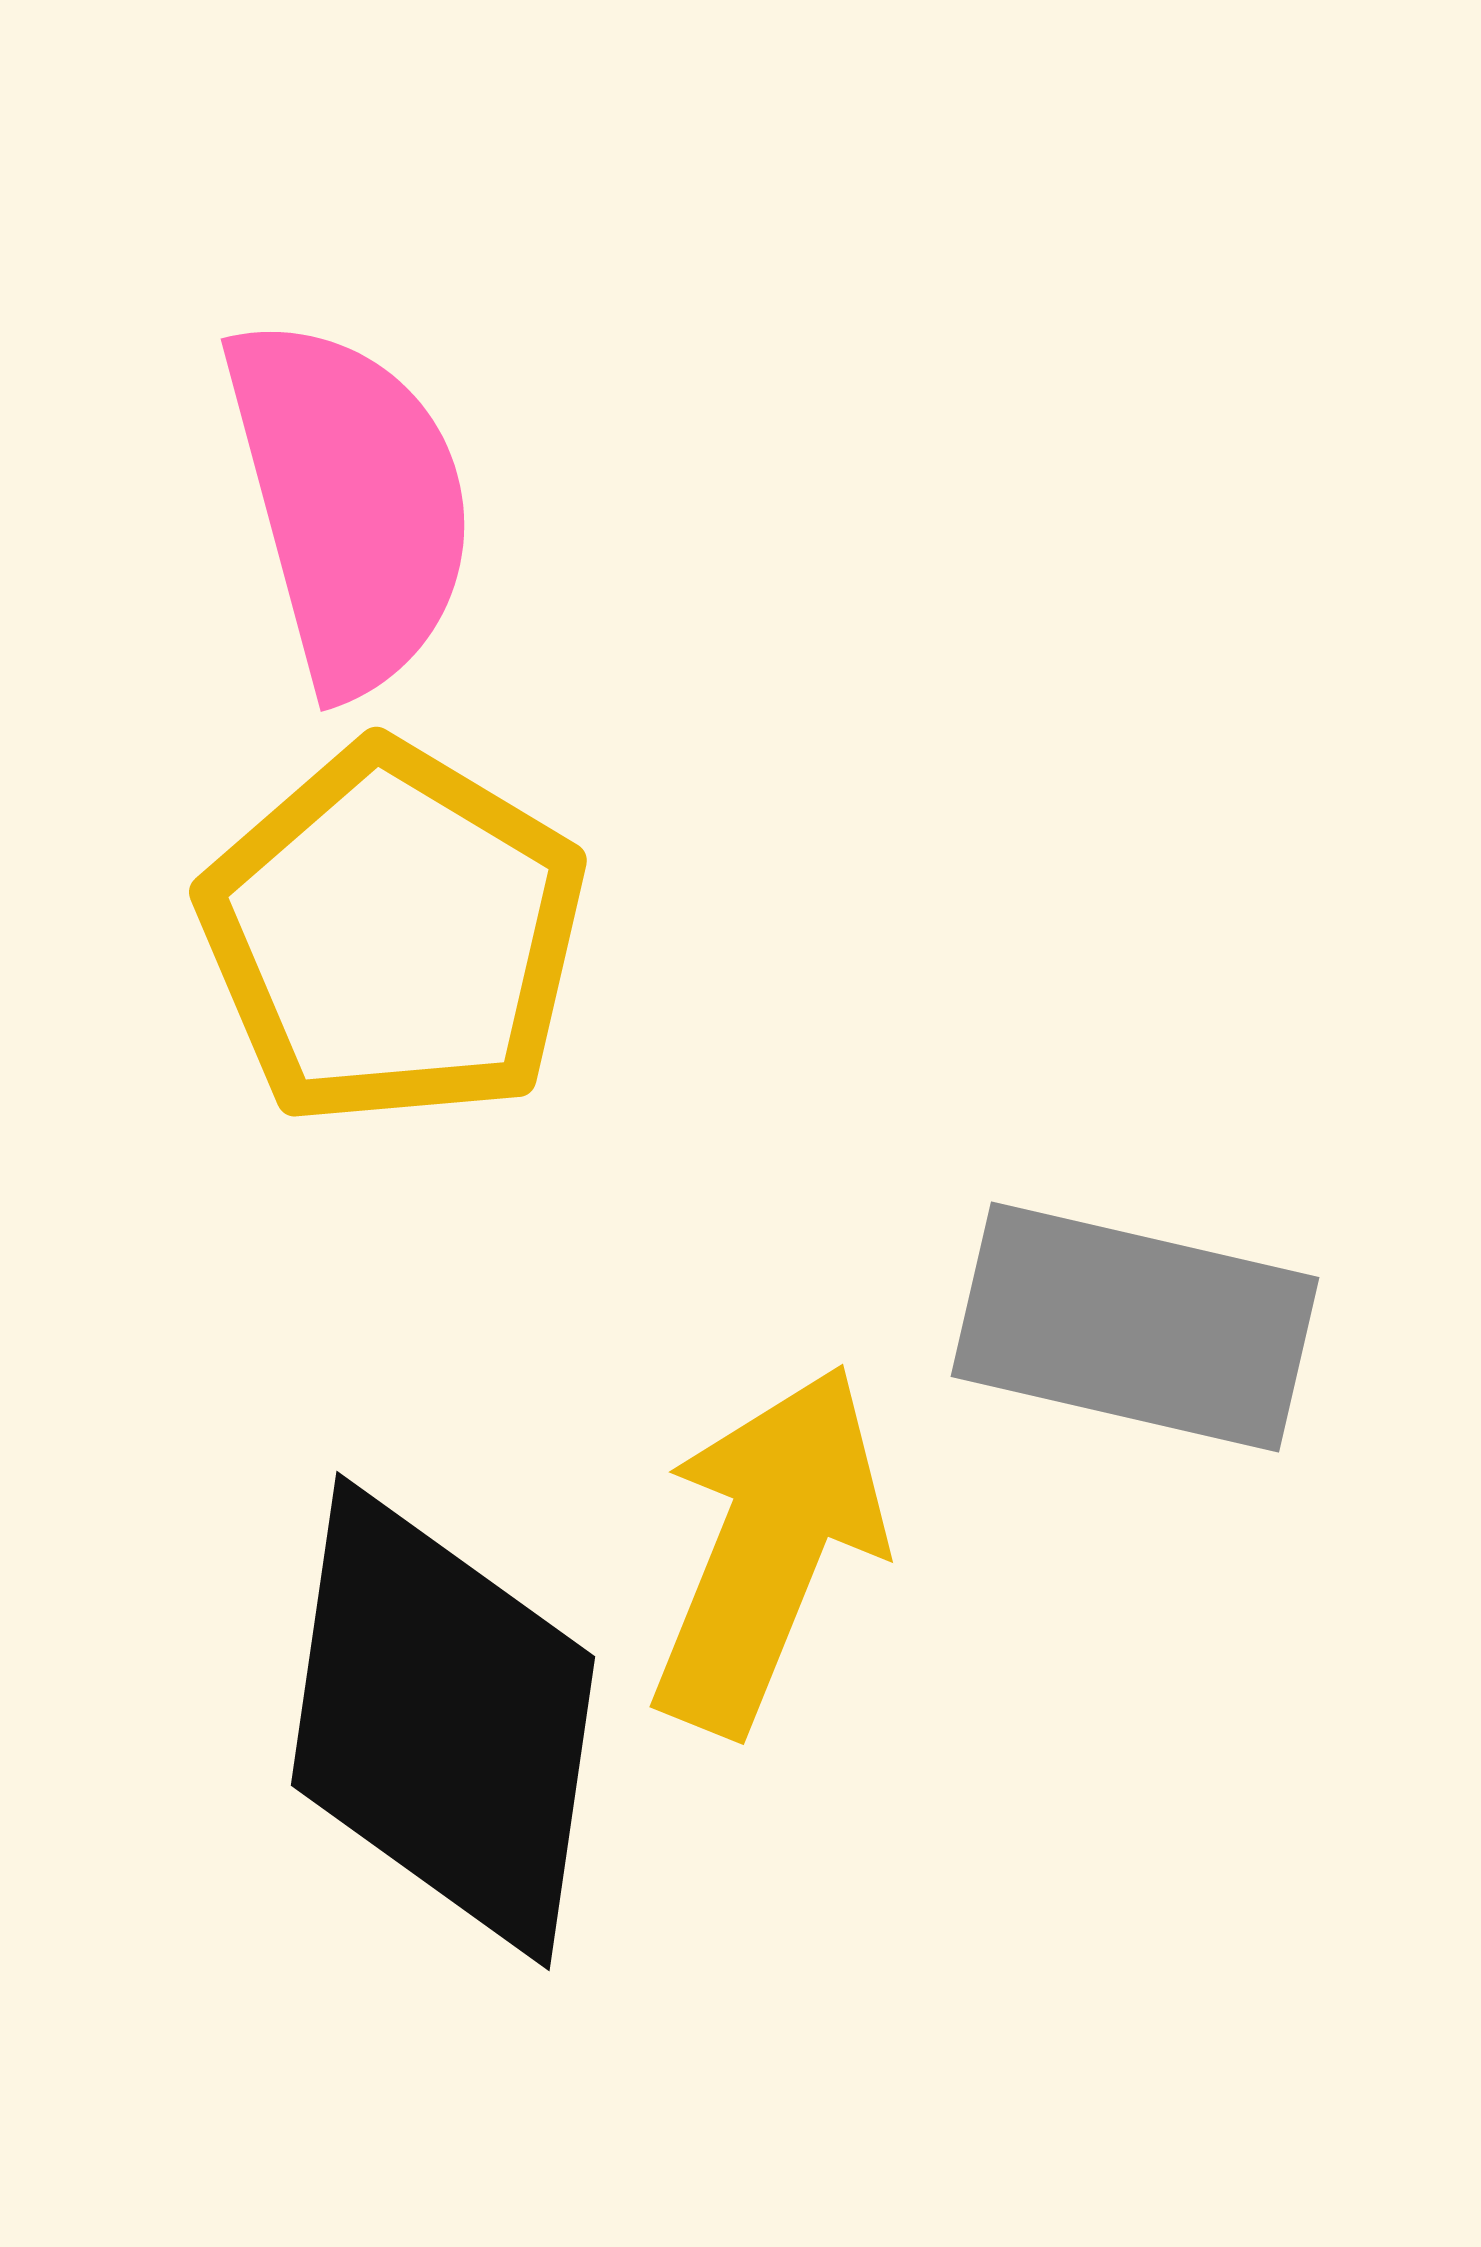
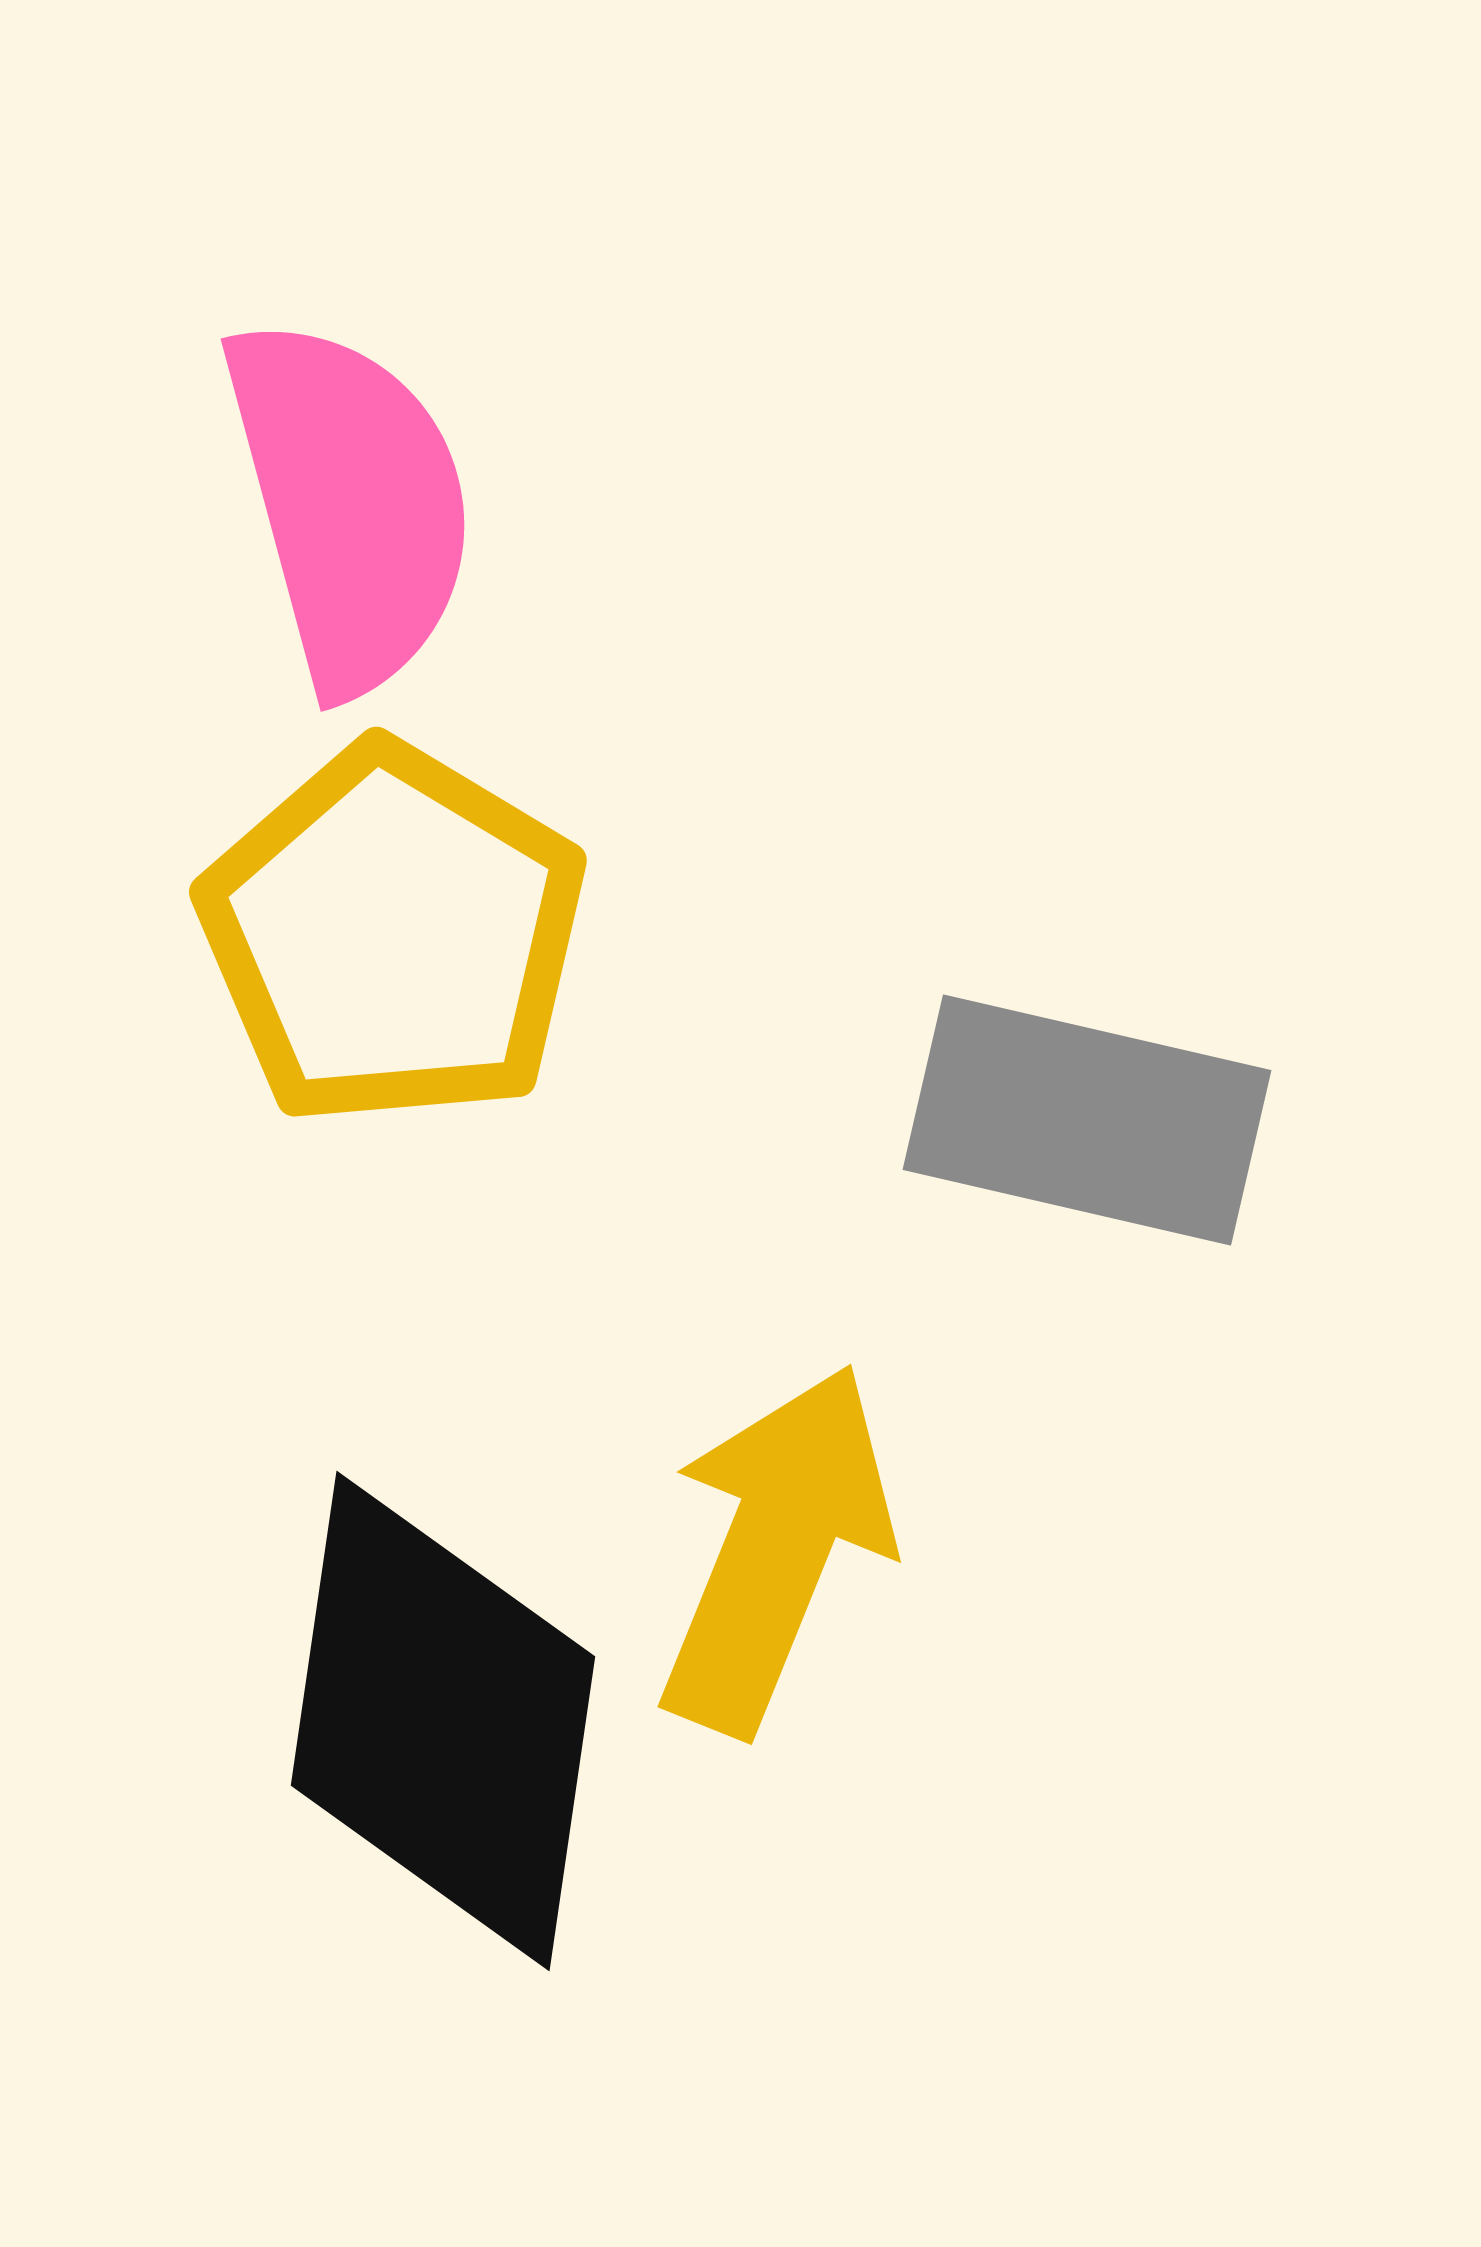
gray rectangle: moved 48 px left, 207 px up
yellow arrow: moved 8 px right
